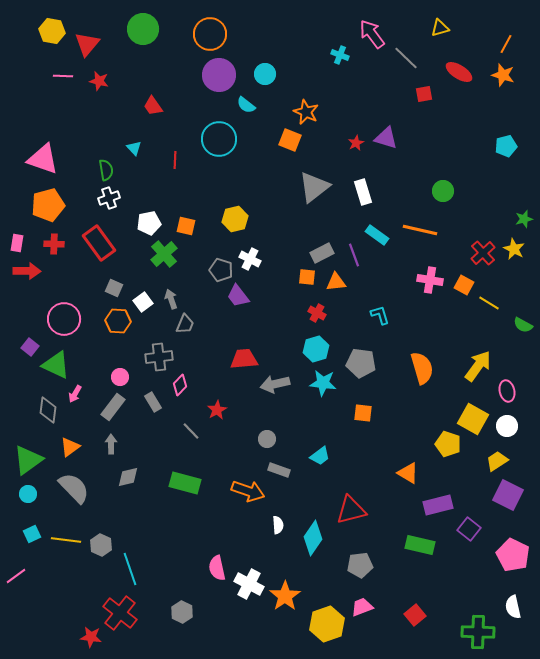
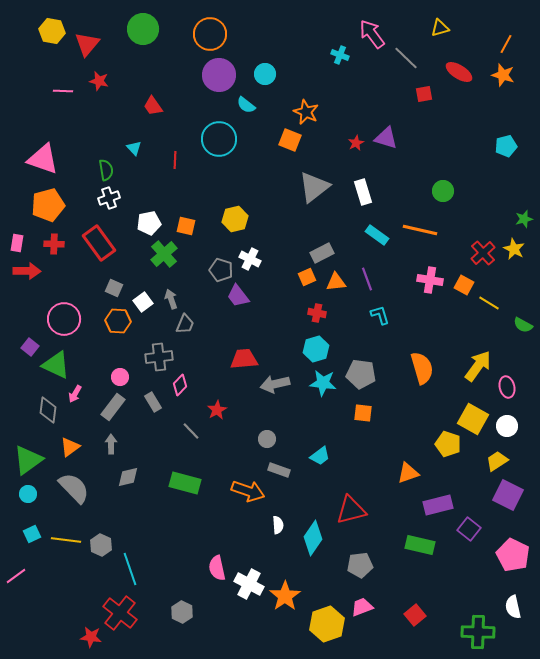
pink line at (63, 76): moved 15 px down
purple line at (354, 255): moved 13 px right, 24 px down
orange square at (307, 277): rotated 30 degrees counterclockwise
red cross at (317, 313): rotated 18 degrees counterclockwise
gray pentagon at (361, 363): moved 11 px down
pink ellipse at (507, 391): moved 4 px up
orange triangle at (408, 473): rotated 50 degrees counterclockwise
